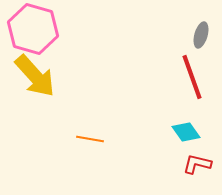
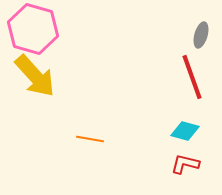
cyan diamond: moved 1 px left, 1 px up; rotated 40 degrees counterclockwise
red L-shape: moved 12 px left
